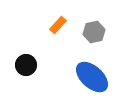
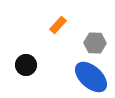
gray hexagon: moved 1 px right, 11 px down; rotated 15 degrees clockwise
blue ellipse: moved 1 px left
